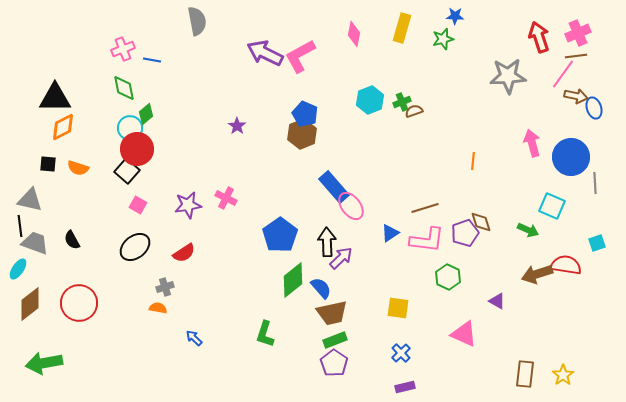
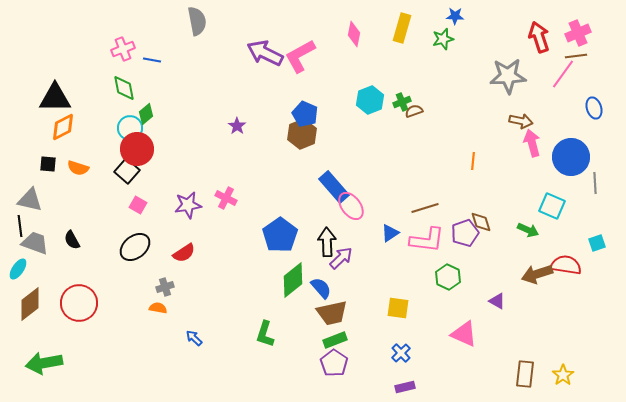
brown arrow at (576, 96): moved 55 px left, 25 px down
